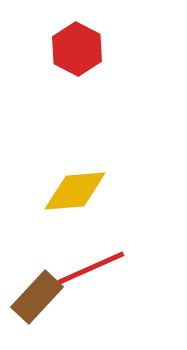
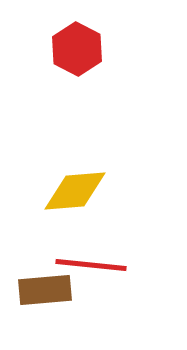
red line: moved 3 px up; rotated 30 degrees clockwise
brown rectangle: moved 8 px right, 7 px up; rotated 42 degrees clockwise
